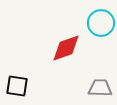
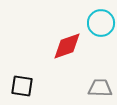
red diamond: moved 1 px right, 2 px up
black square: moved 5 px right
